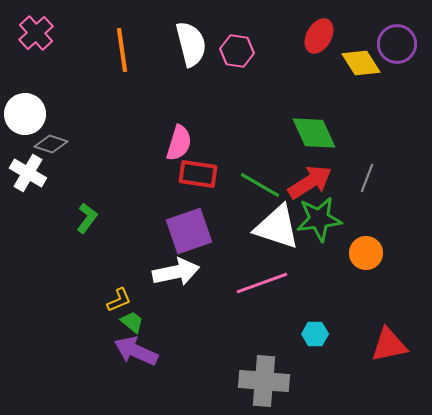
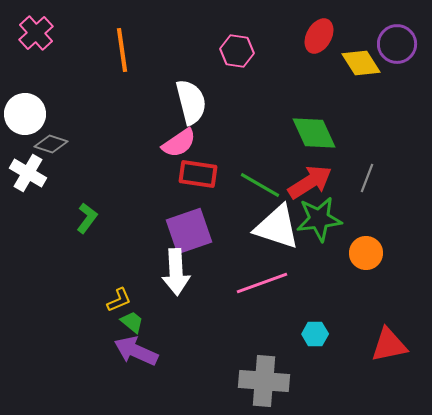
white semicircle: moved 58 px down
pink semicircle: rotated 39 degrees clockwise
white arrow: rotated 99 degrees clockwise
